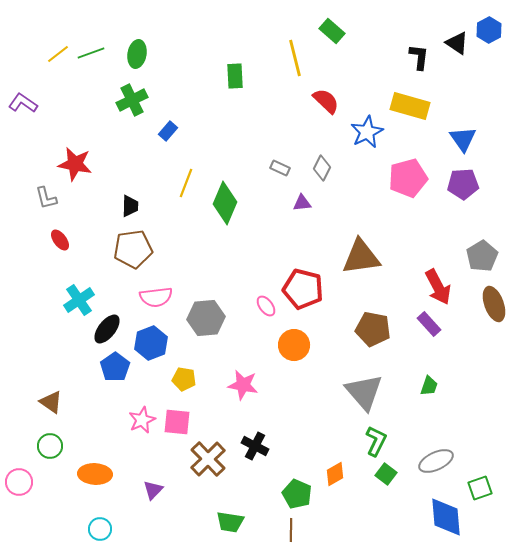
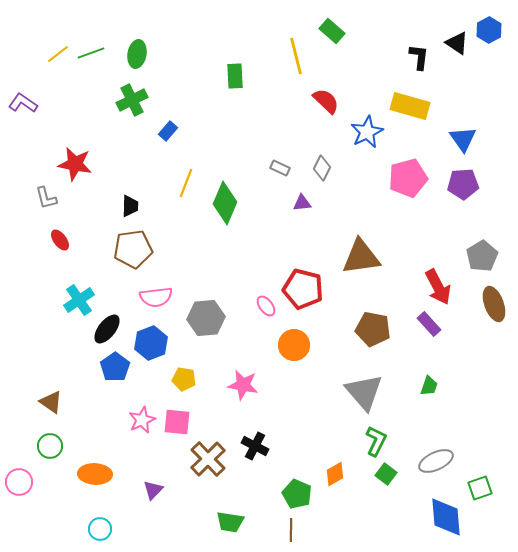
yellow line at (295, 58): moved 1 px right, 2 px up
